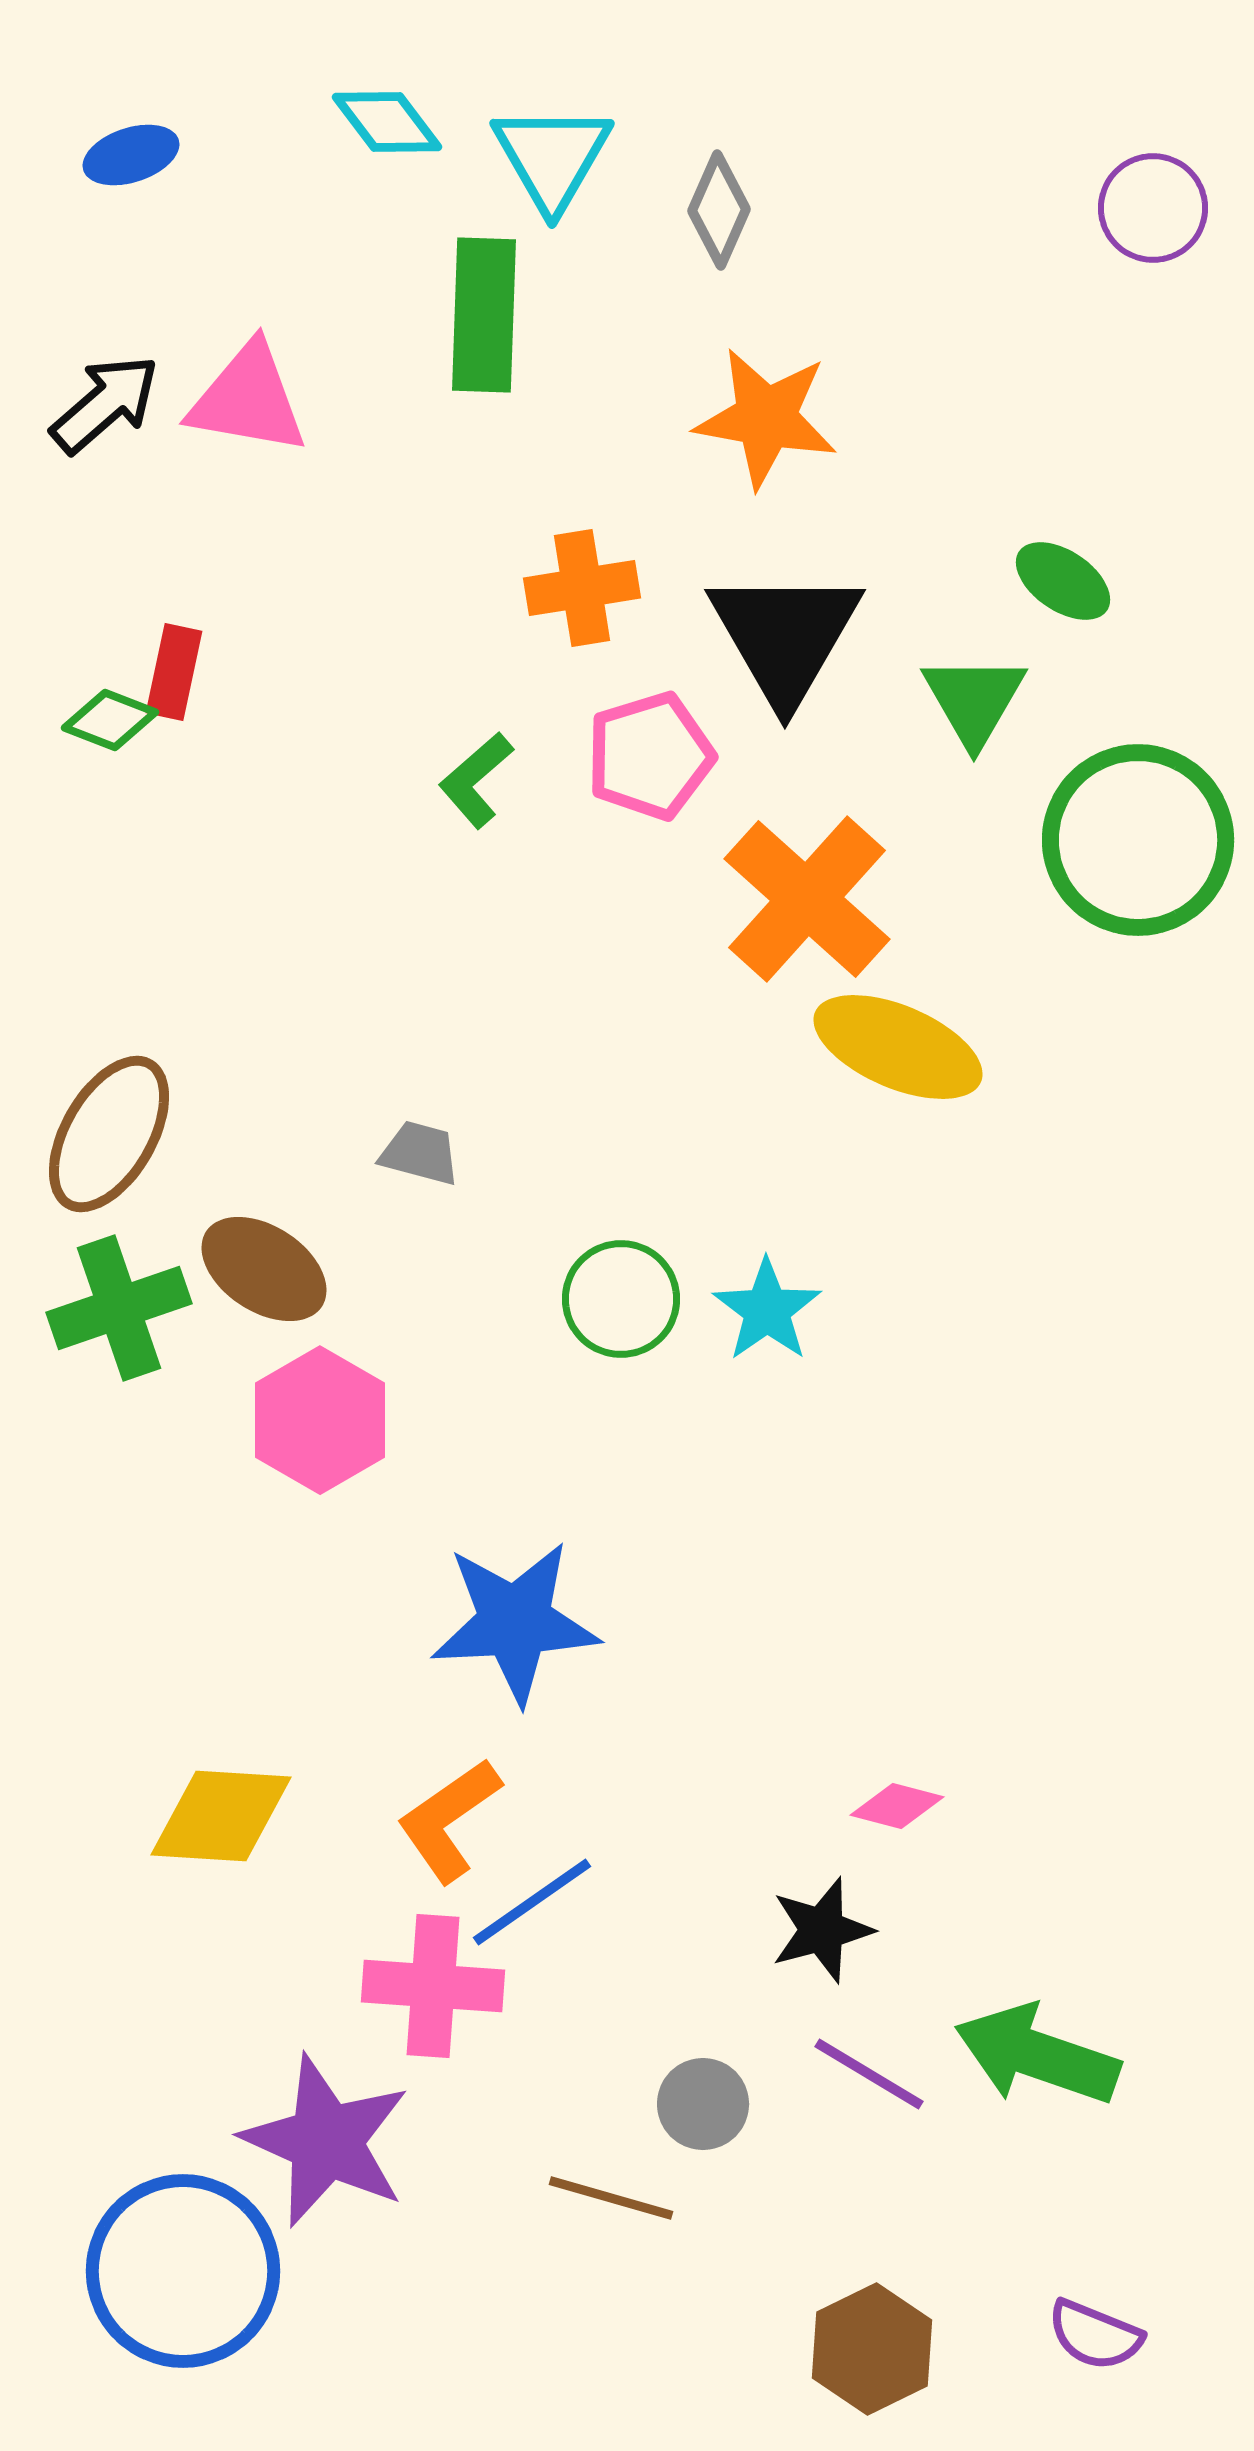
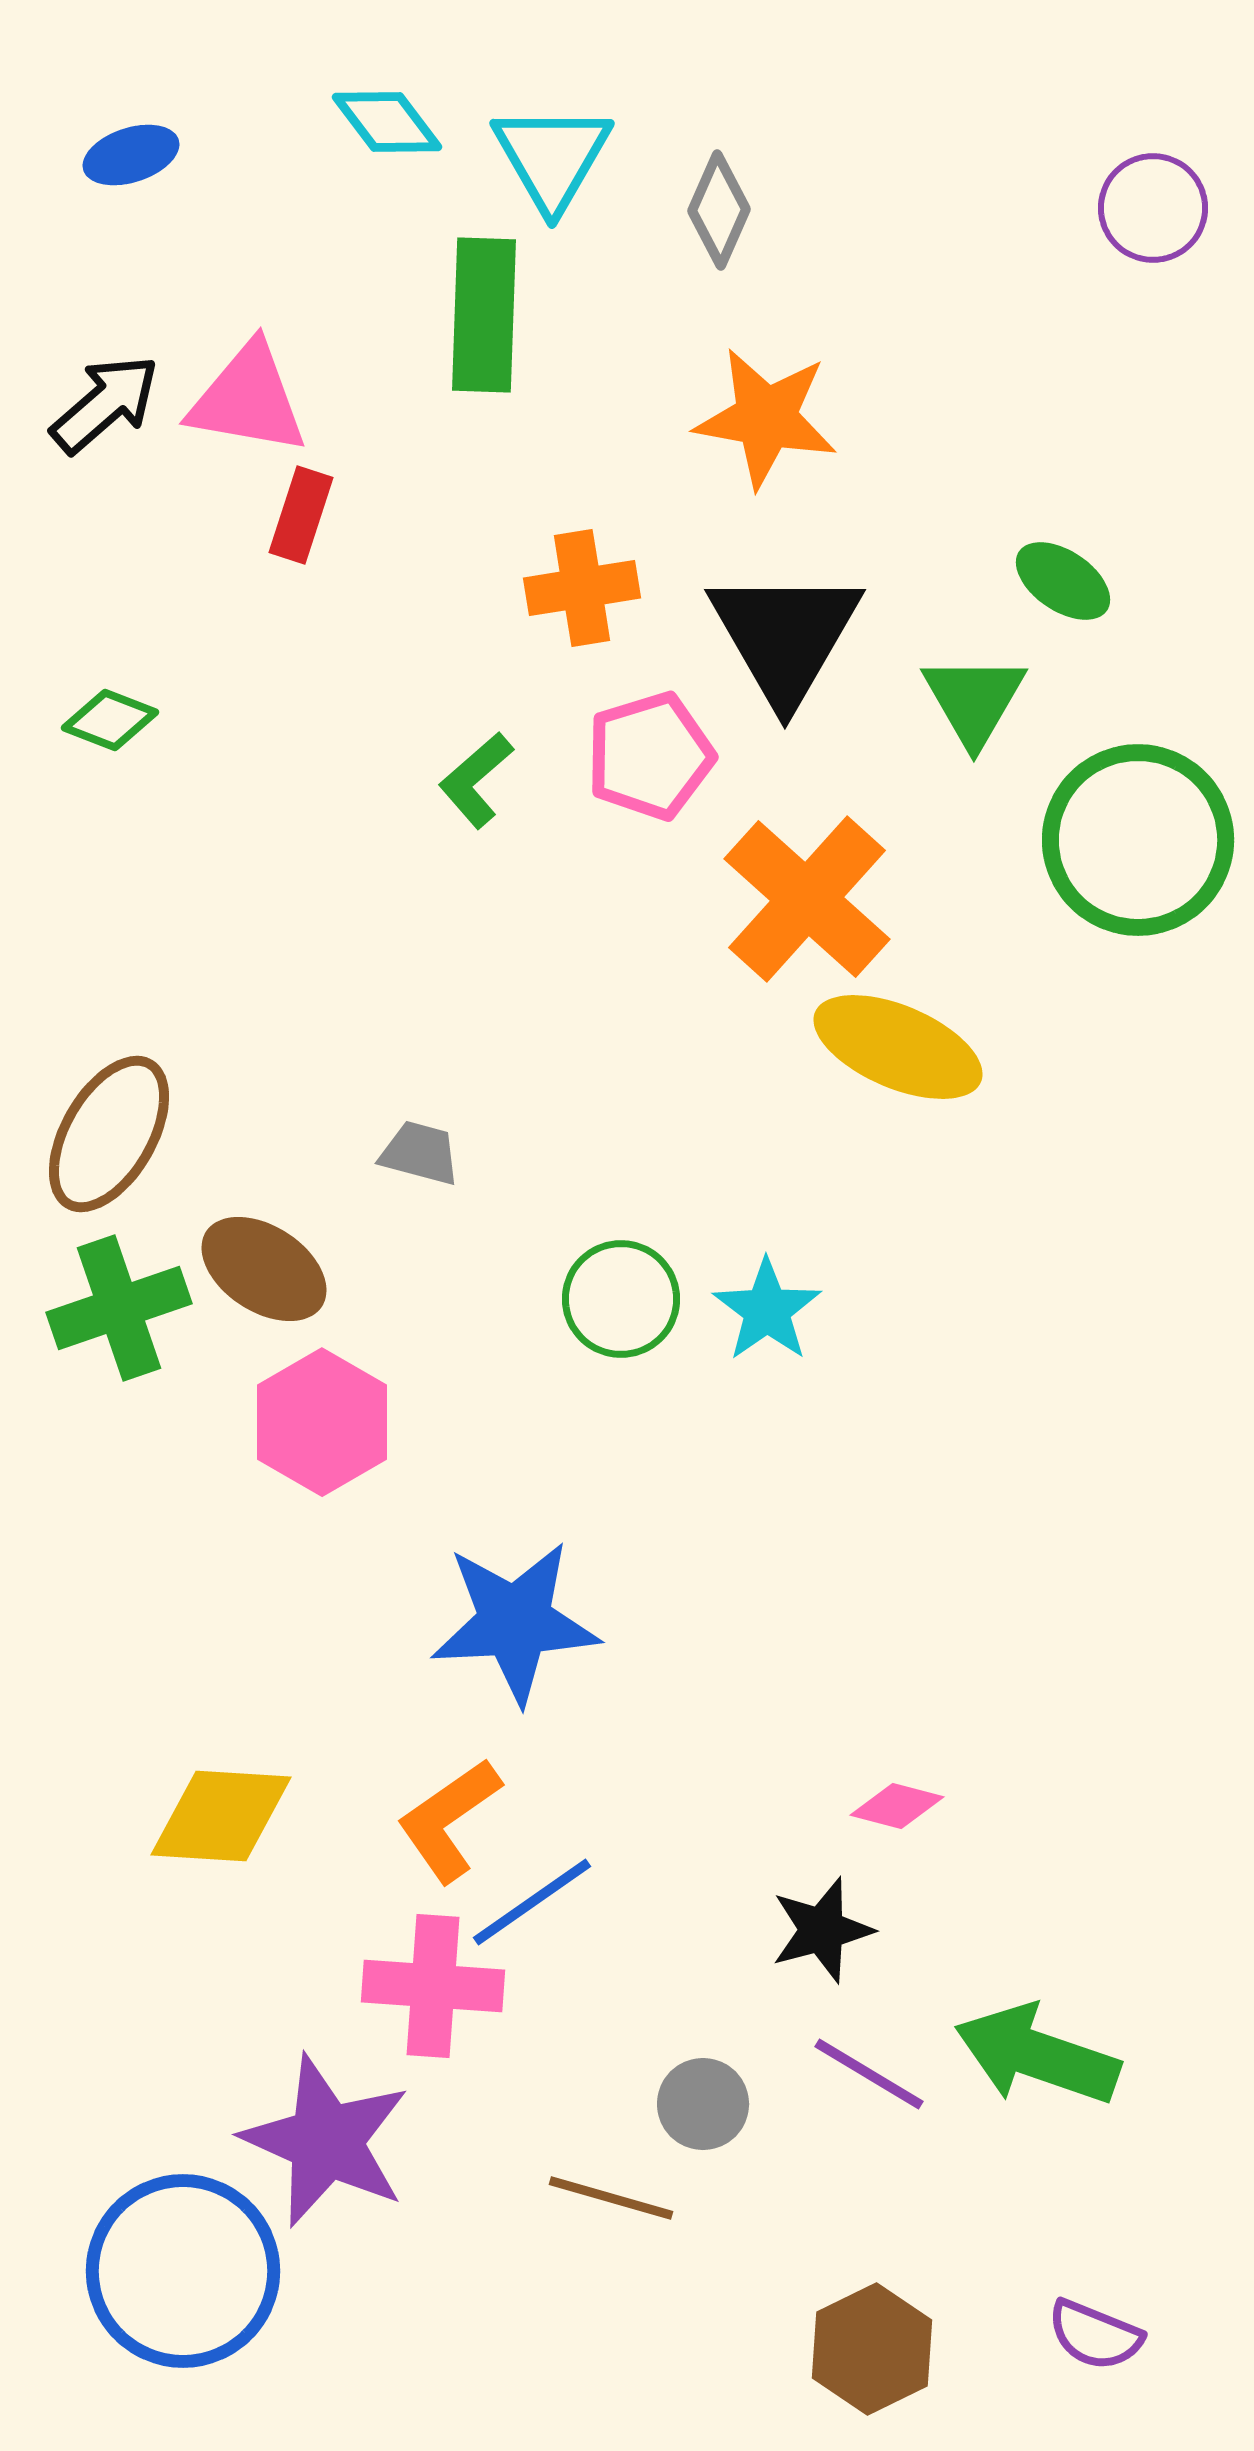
red rectangle at (174, 672): moved 127 px right, 157 px up; rotated 6 degrees clockwise
pink hexagon at (320, 1420): moved 2 px right, 2 px down
